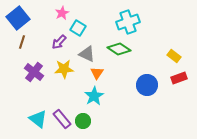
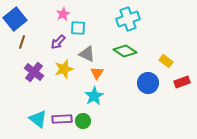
pink star: moved 1 px right, 1 px down
blue square: moved 3 px left, 1 px down
cyan cross: moved 3 px up
cyan square: rotated 28 degrees counterclockwise
purple arrow: moved 1 px left
green diamond: moved 6 px right, 2 px down
yellow rectangle: moved 8 px left, 5 px down
yellow star: rotated 12 degrees counterclockwise
red rectangle: moved 3 px right, 4 px down
blue circle: moved 1 px right, 2 px up
purple rectangle: rotated 54 degrees counterclockwise
